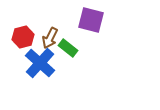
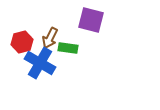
red hexagon: moved 1 px left, 5 px down
green rectangle: rotated 30 degrees counterclockwise
blue cross: rotated 12 degrees counterclockwise
